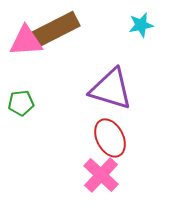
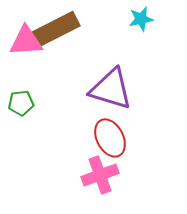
cyan star: moved 6 px up
pink cross: moved 1 px left; rotated 27 degrees clockwise
